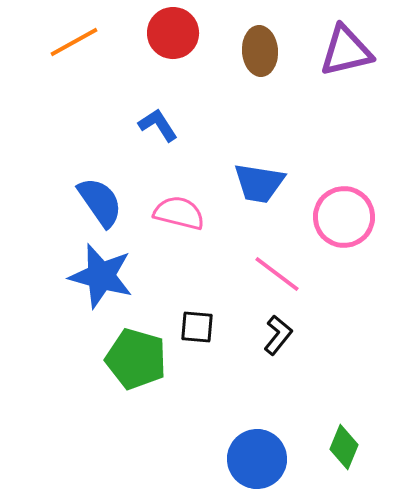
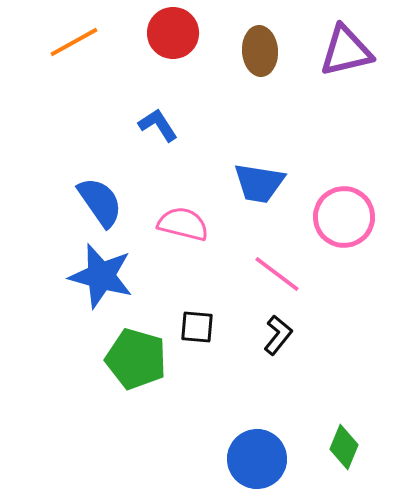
pink semicircle: moved 4 px right, 11 px down
